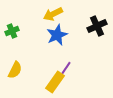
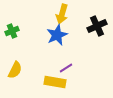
yellow arrow: moved 9 px right; rotated 48 degrees counterclockwise
purple line: rotated 24 degrees clockwise
yellow rectangle: rotated 65 degrees clockwise
